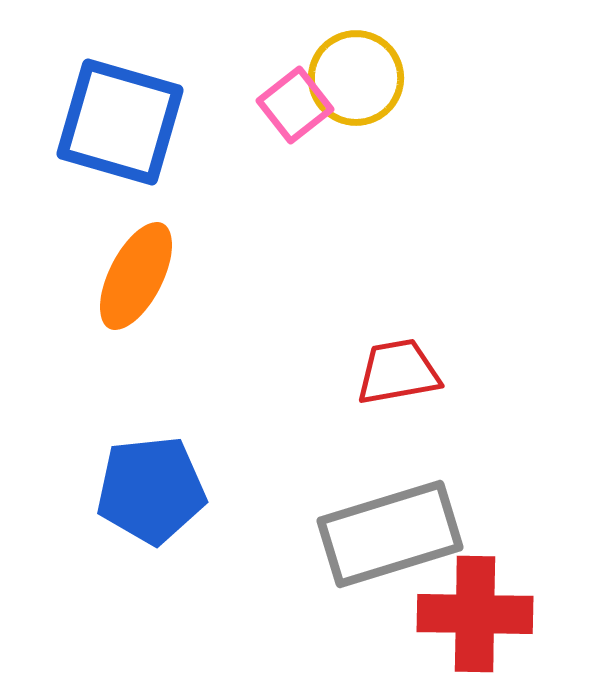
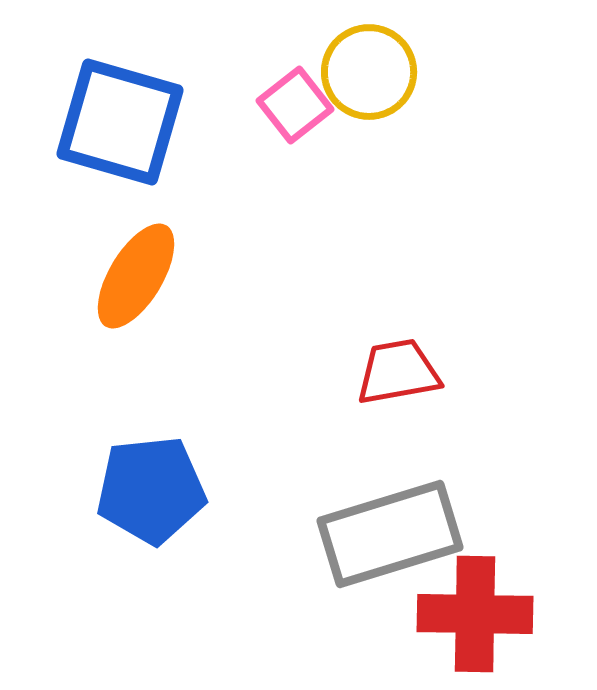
yellow circle: moved 13 px right, 6 px up
orange ellipse: rotated 4 degrees clockwise
